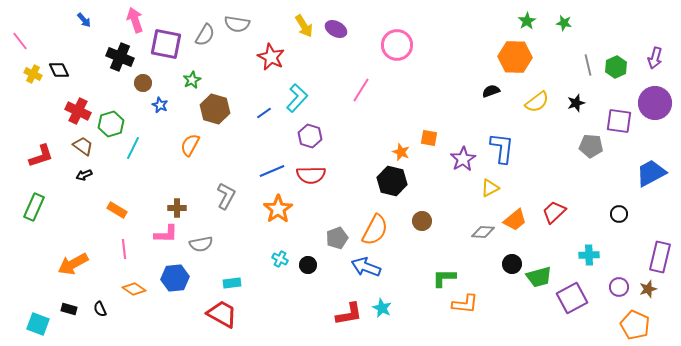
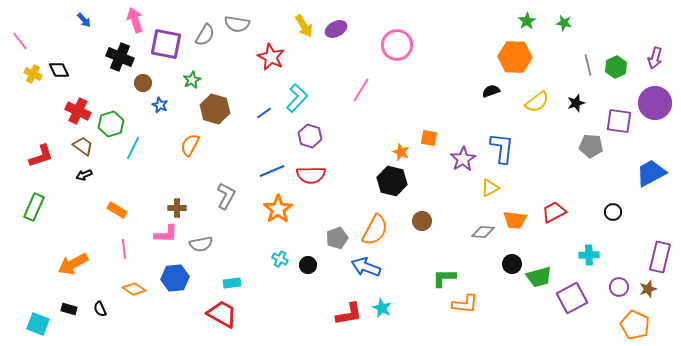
purple ellipse at (336, 29): rotated 55 degrees counterclockwise
red trapezoid at (554, 212): rotated 15 degrees clockwise
black circle at (619, 214): moved 6 px left, 2 px up
orange trapezoid at (515, 220): rotated 45 degrees clockwise
